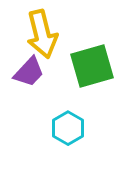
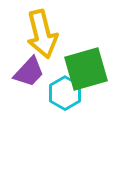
green square: moved 6 px left, 3 px down
cyan hexagon: moved 3 px left, 35 px up
